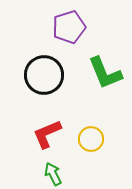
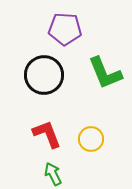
purple pentagon: moved 4 px left, 2 px down; rotated 20 degrees clockwise
red L-shape: rotated 92 degrees clockwise
